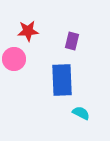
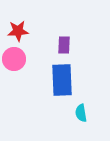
red star: moved 10 px left
purple rectangle: moved 8 px left, 4 px down; rotated 12 degrees counterclockwise
cyan semicircle: rotated 126 degrees counterclockwise
